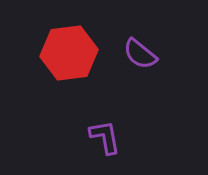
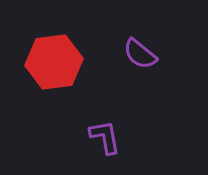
red hexagon: moved 15 px left, 9 px down
